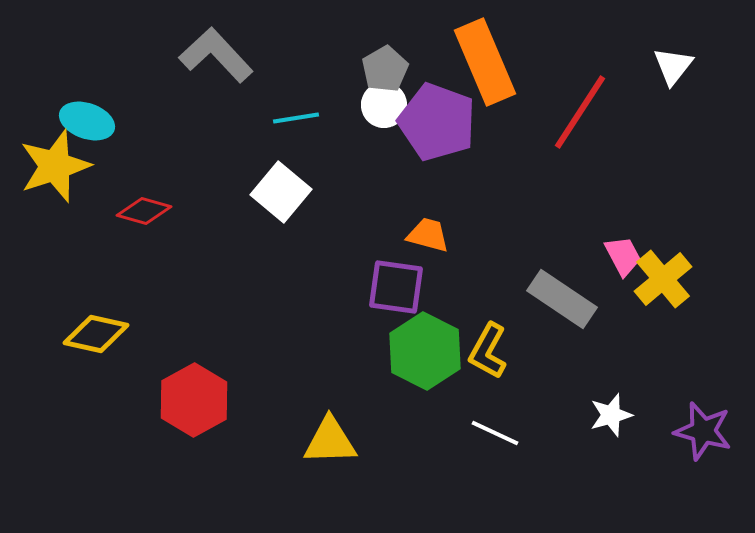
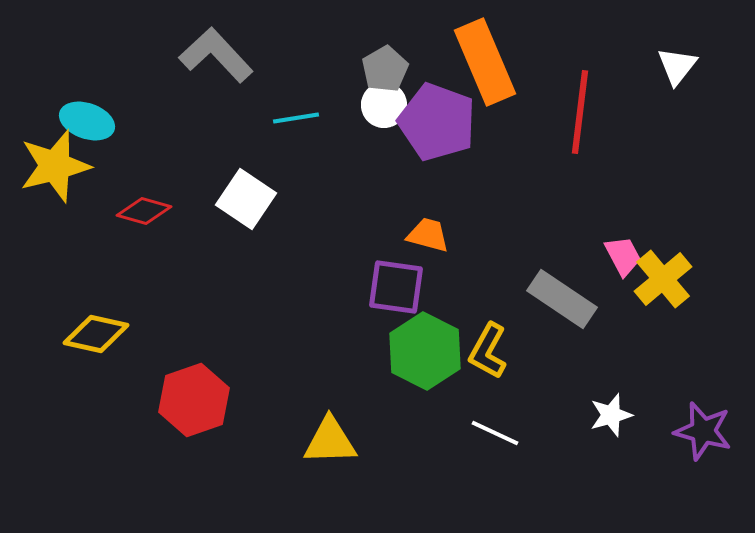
white triangle: moved 4 px right
red line: rotated 26 degrees counterclockwise
yellow star: rotated 4 degrees clockwise
white square: moved 35 px left, 7 px down; rotated 6 degrees counterclockwise
red hexagon: rotated 10 degrees clockwise
